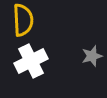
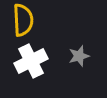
gray star: moved 13 px left
